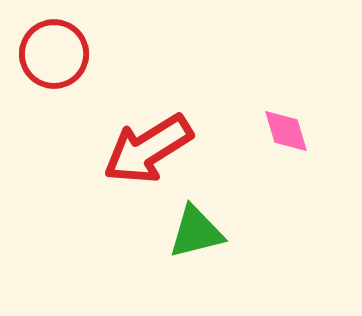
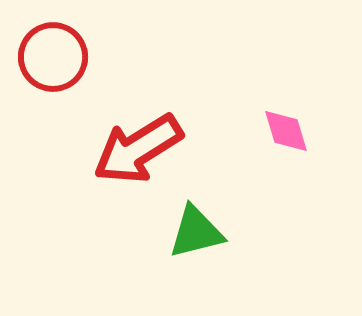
red circle: moved 1 px left, 3 px down
red arrow: moved 10 px left
